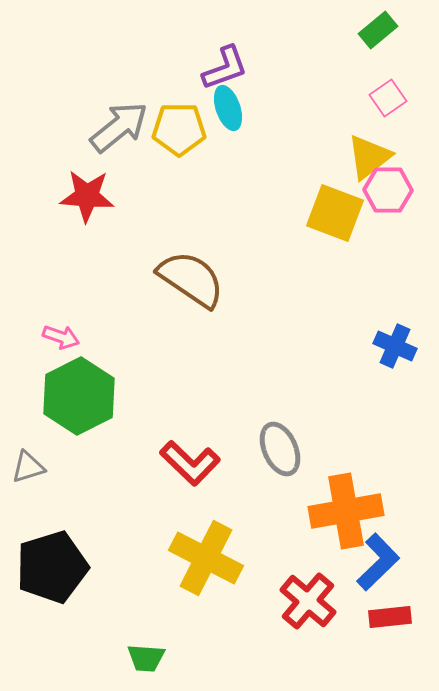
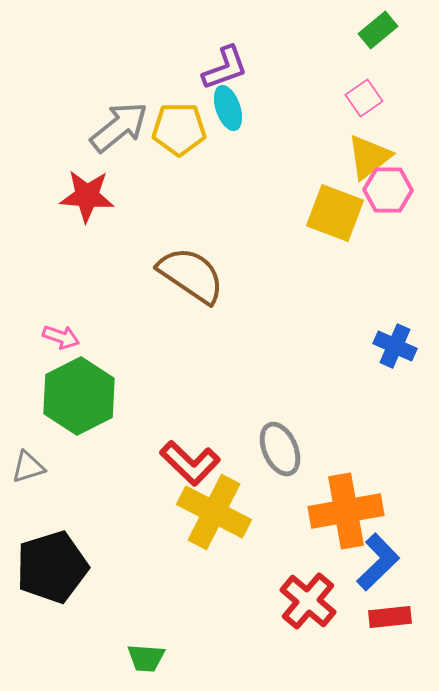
pink square: moved 24 px left
brown semicircle: moved 4 px up
yellow cross: moved 8 px right, 46 px up
